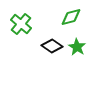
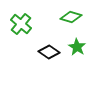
green diamond: rotated 30 degrees clockwise
black diamond: moved 3 px left, 6 px down
